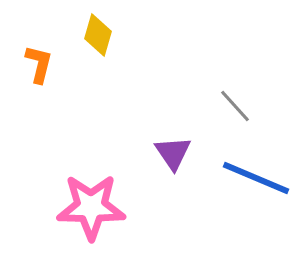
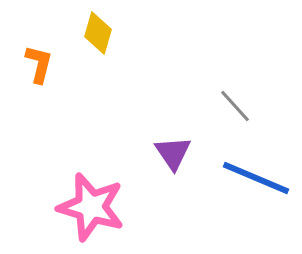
yellow diamond: moved 2 px up
pink star: rotated 16 degrees clockwise
